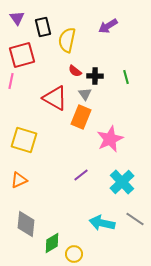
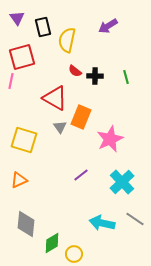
red square: moved 2 px down
gray triangle: moved 25 px left, 33 px down
